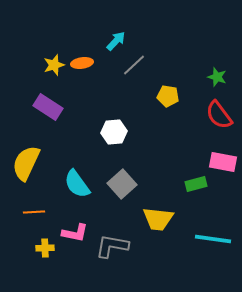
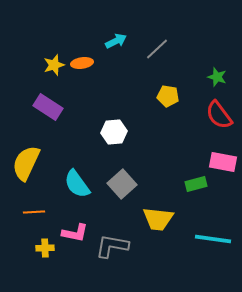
cyan arrow: rotated 20 degrees clockwise
gray line: moved 23 px right, 16 px up
